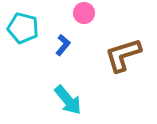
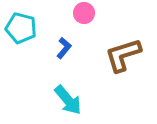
cyan pentagon: moved 2 px left
blue L-shape: moved 1 px right, 3 px down
